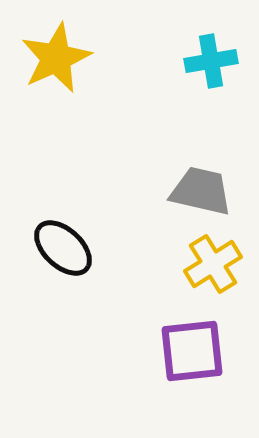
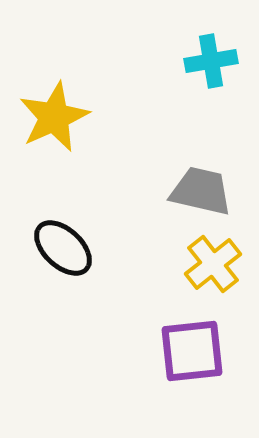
yellow star: moved 2 px left, 59 px down
yellow cross: rotated 6 degrees counterclockwise
